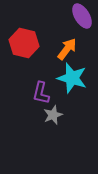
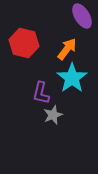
cyan star: rotated 20 degrees clockwise
